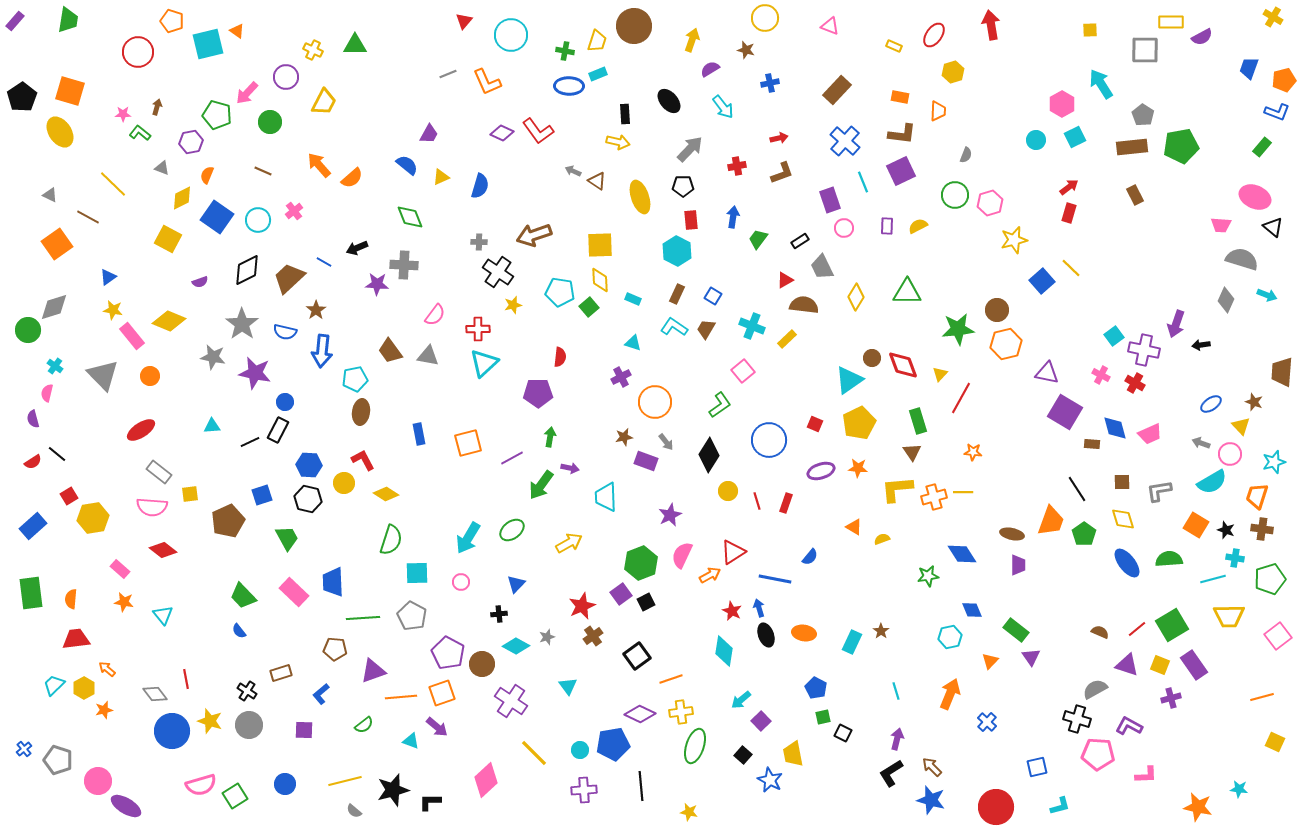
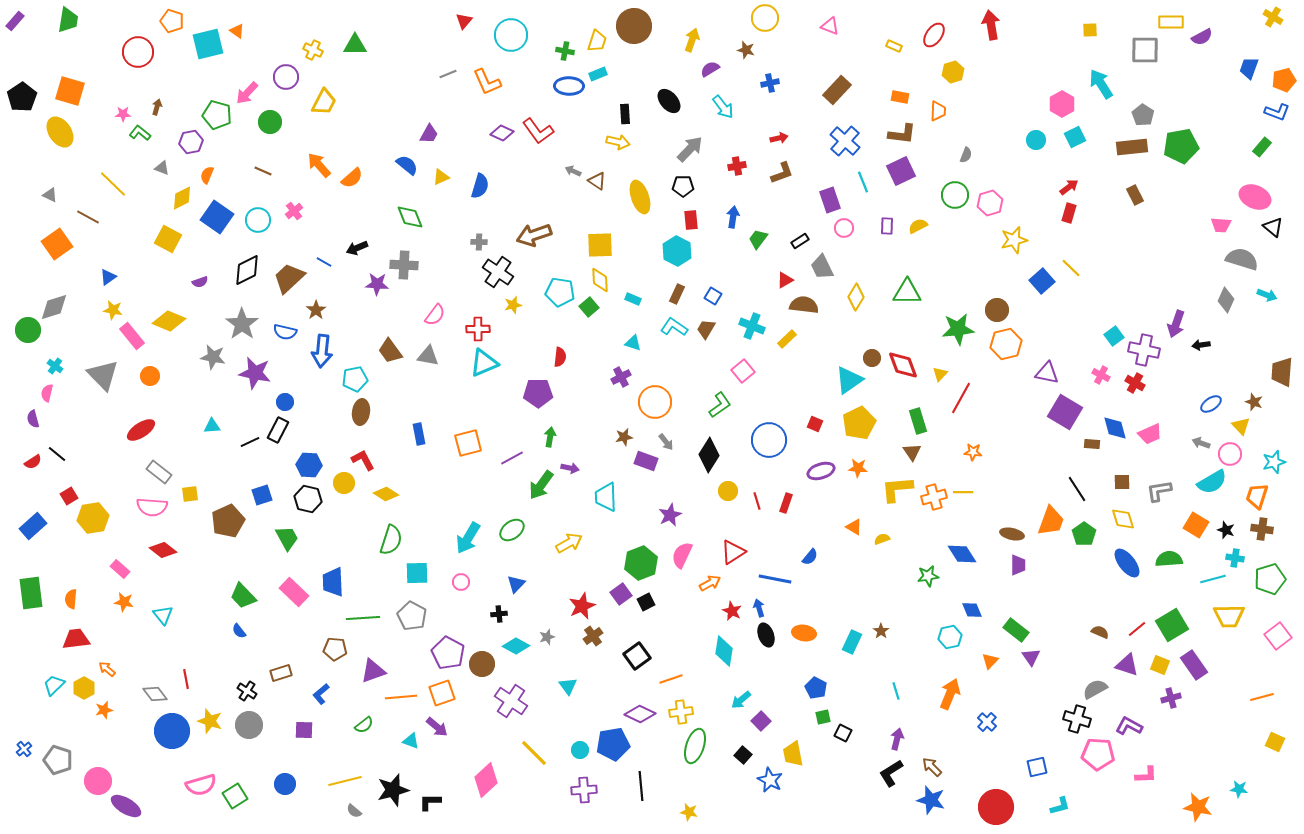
cyan triangle at (484, 363): rotated 20 degrees clockwise
orange arrow at (710, 575): moved 8 px down
